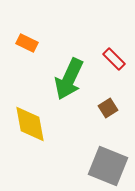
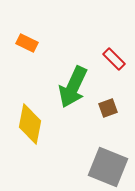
green arrow: moved 4 px right, 8 px down
brown square: rotated 12 degrees clockwise
yellow diamond: rotated 21 degrees clockwise
gray square: moved 1 px down
